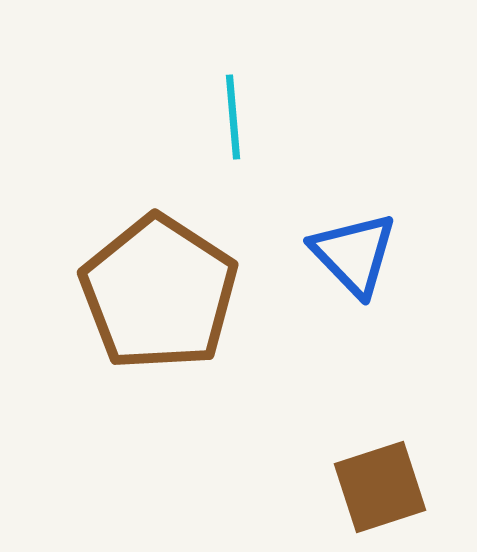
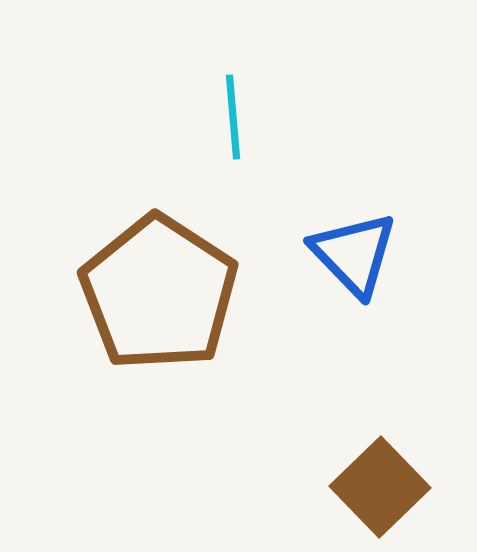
brown square: rotated 26 degrees counterclockwise
